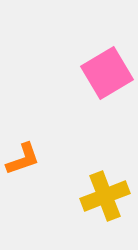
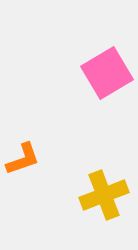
yellow cross: moved 1 px left, 1 px up
